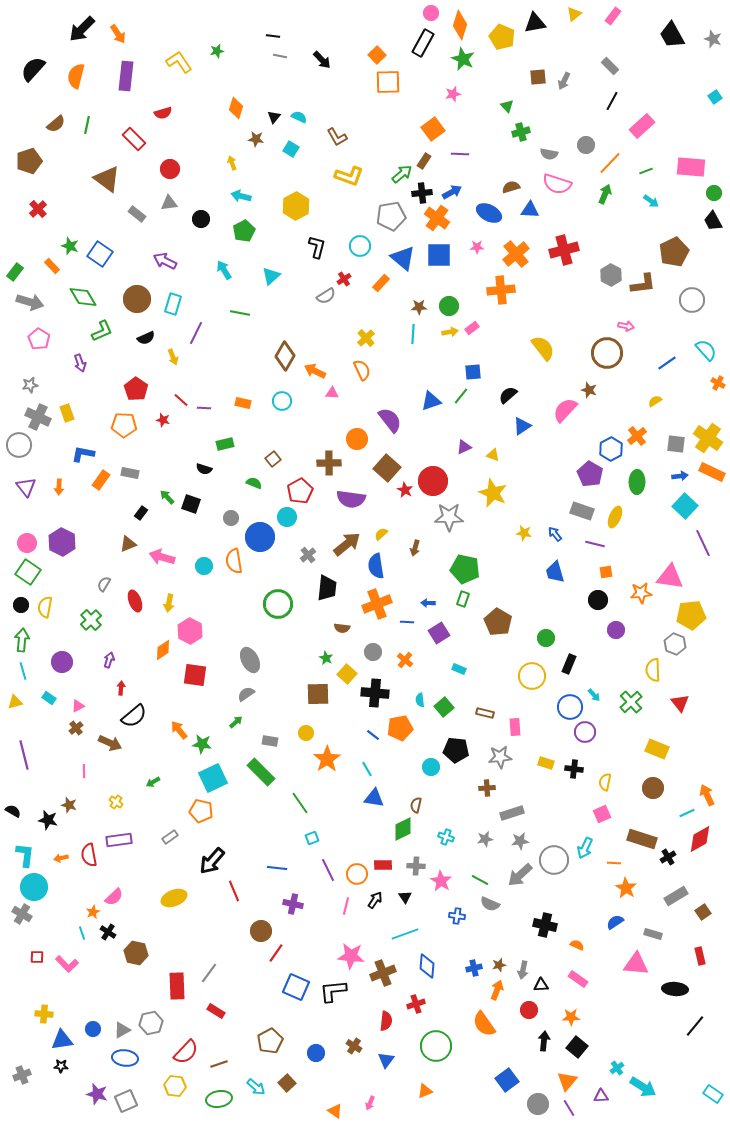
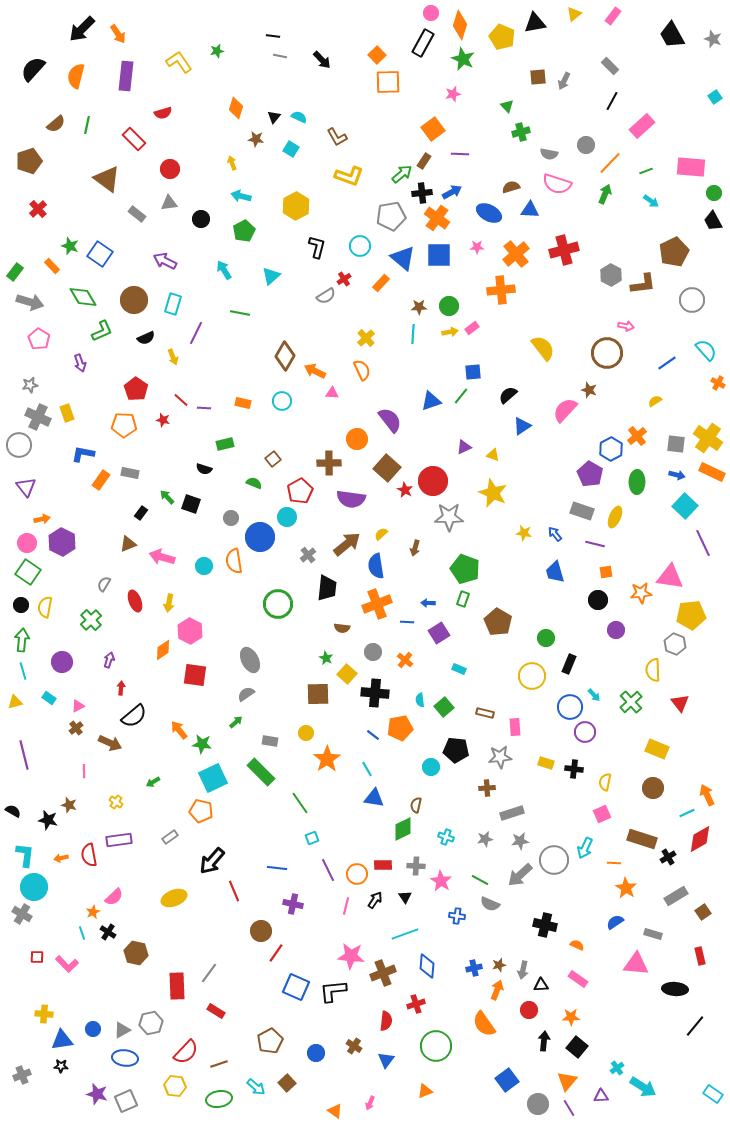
brown circle at (137, 299): moved 3 px left, 1 px down
blue arrow at (680, 476): moved 3 px left, 1 px up; rotated 21 degrees clockwise
orange arrow at (59, 487): moved 17 px left, 32 px down; rotated 105 degrees counterclockwise
green pentagon at (465, 569): rotated 8 degrees clockwise
